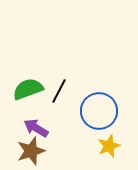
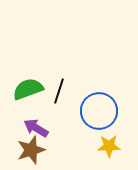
black line: rotated 10 degrees counterclockwise
yellow star: rotated 20 degrees clockwise
brown star: moved 1 px up
